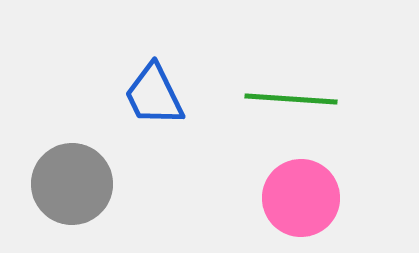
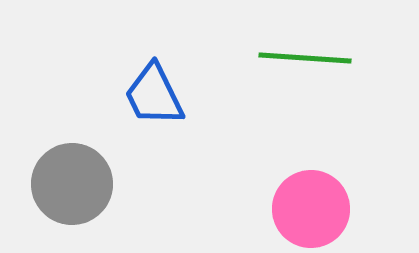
green line: moved 14 px right, 41 px up
pink circle: moved 10 px right, 11 px down
